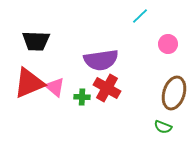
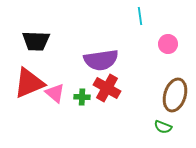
cyan line: rotated 54 degrees counterclockwise
pink triangle: moved 6 px down
brown ellipse: moved 1 px right, 2 px down
